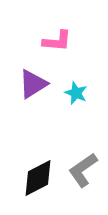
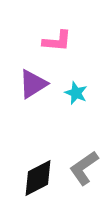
gray L-shape: moved 1 px right, 2 px up
